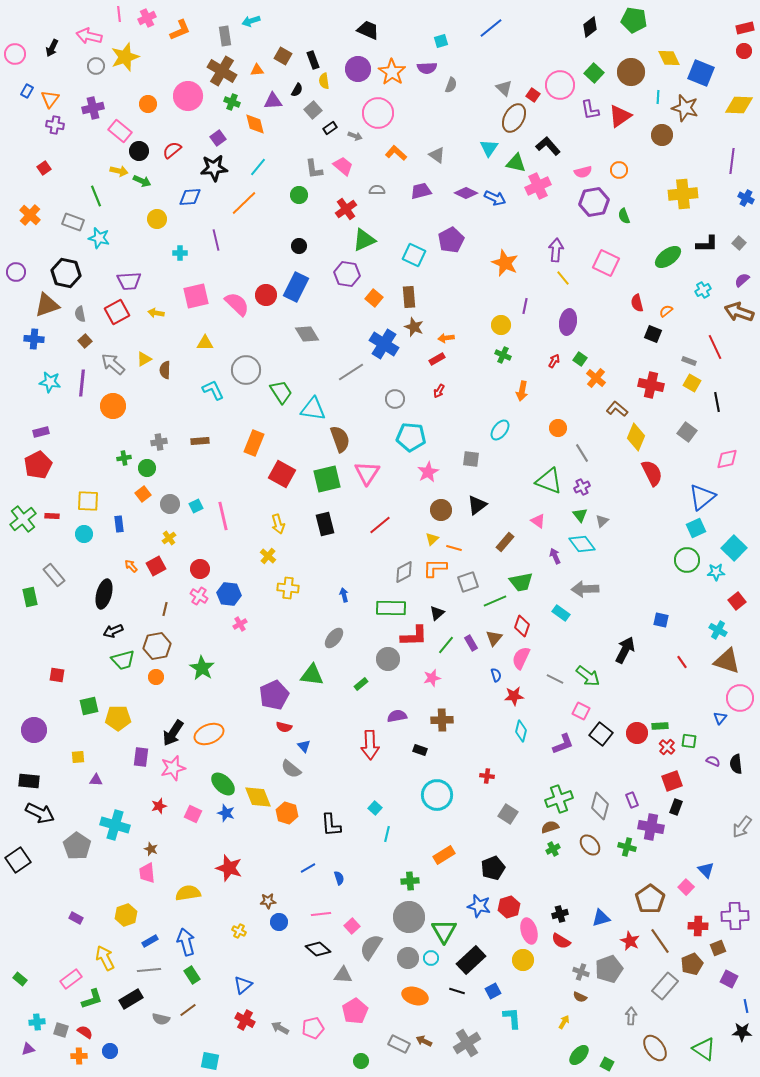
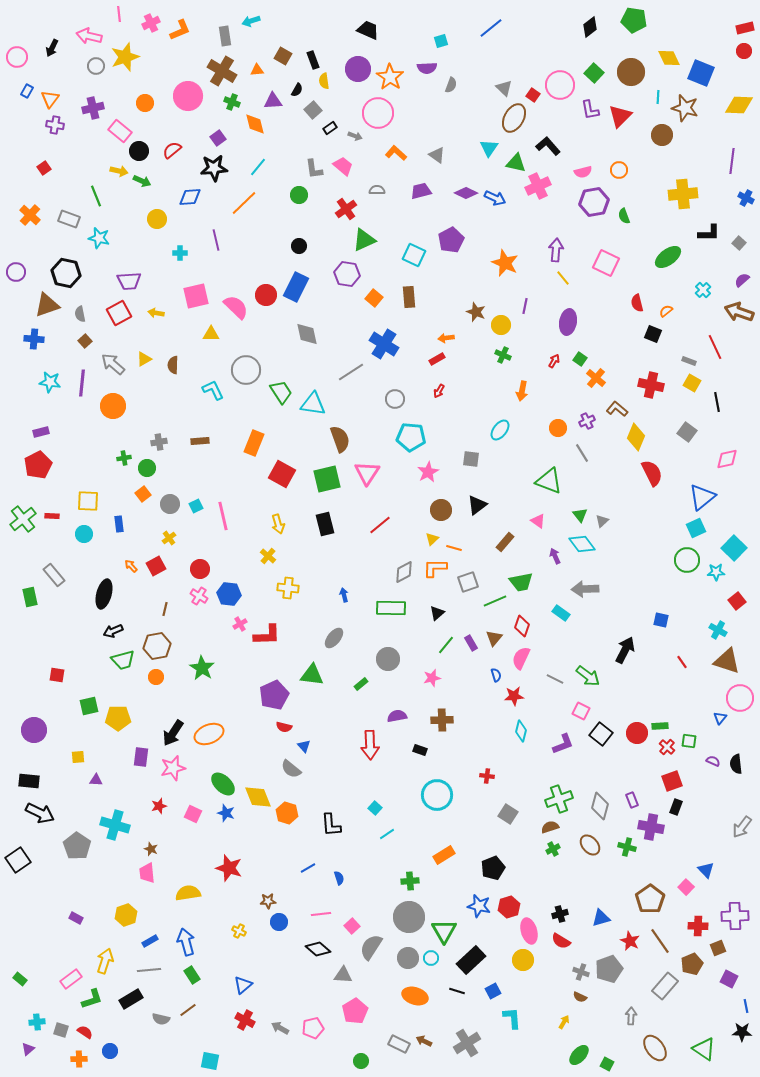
pink cross at (147, 18): moved 4 px right, 5 px down
pink circle at (15, 54): moved 2 px right, 3 px down
orange star at (392, 72): moved 2 px left, 5 px down
orange circle at (148, 104): moved 3 px left, 1 px up
red triangle at (620, 116): rotated 10 degrees counterclockwise
gray rectangle at (73, 222): moved 4 px left, 3 px up
black L-shape at (707, 244): moved 2 px right, 11 px up
cyan cross at (703, 290): rotated 14 degrees counterclockwise
pink semicircle at (237, 304): moved 1 px left, 3 px down
red square at (117, 312): moved 2 px right, 1 px down
brown star at (414, 327): moved 62 px right, 15 px up
gray diamond at (307, 334): rotated 20 degrees clockwise
yellow triangle at (205, 343): moved 6 px right, 9 px up
brown semicircle at (165, 370): moved 8 px right, 5 px up
cyan triangle at (313, 409): moved 5 px up
purple cross at (582, 487): moved 5 px right, 66 px up
red L-shape at (414, 636): moved 147 px left, 1 px up
cyan line at (387, 834): rotated 42 degrees clockwise
yellow arrow at (105, 958): moved 3 px down; rotated 45 degrees clockwise
purple triangle at (28, 1049): rotated 24 degrees counterclockwise
orange cross at (79, 1056): moved 3 px down
